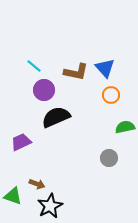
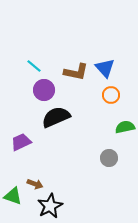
brown arrow: moved 2 px left
